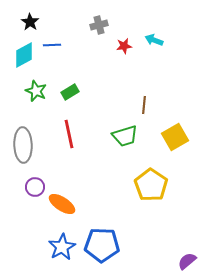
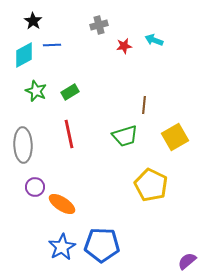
black star: moved 3 px right, 1 px up
yellow pentagon: rotated 8 degrees counterclockwise
